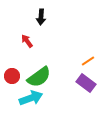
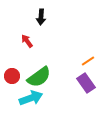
purple rectangle: rotated 18 degrees clockwise
